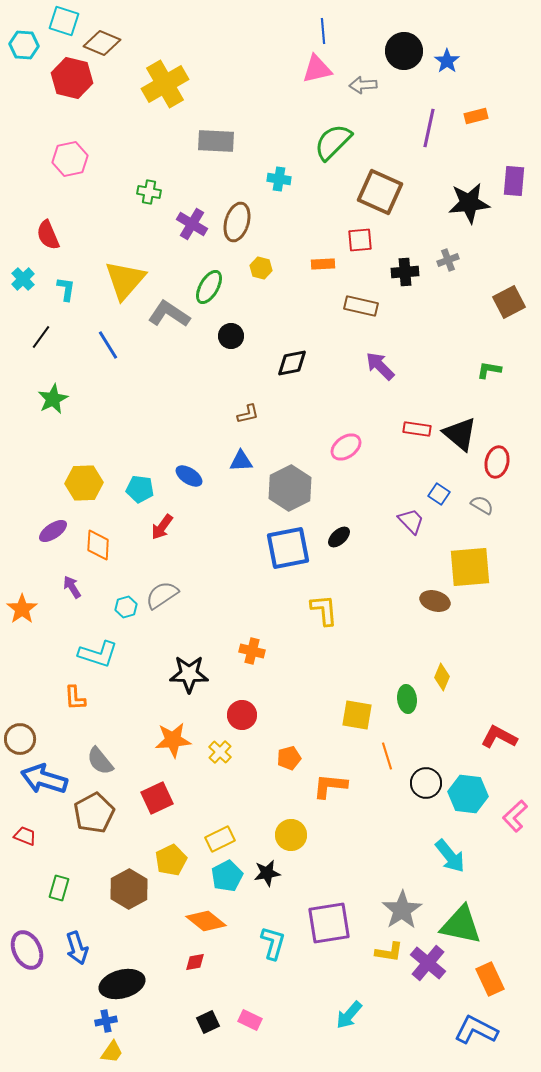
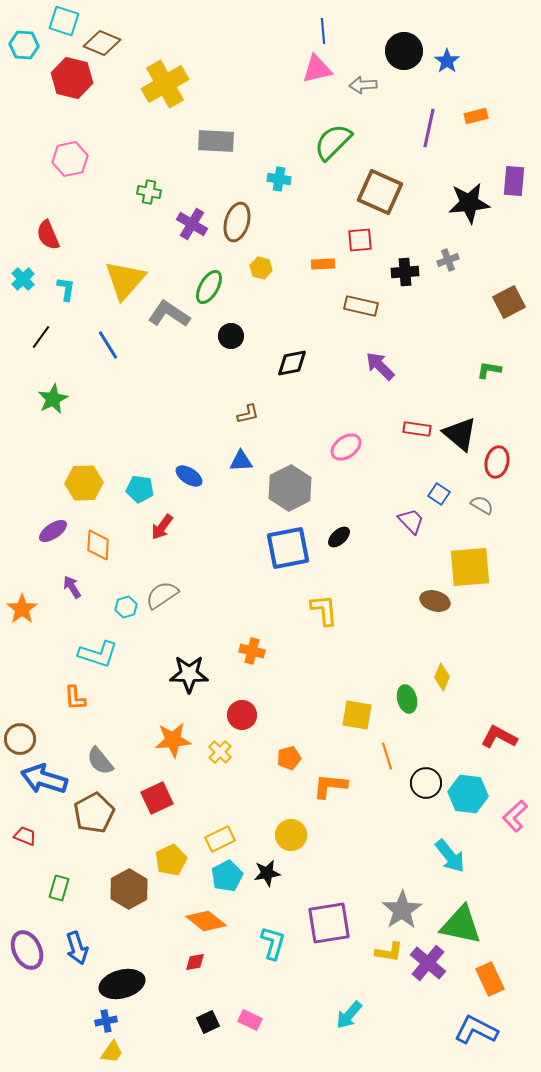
green ellipse at (407, 699): rotated 8 degrees counterclockwise
